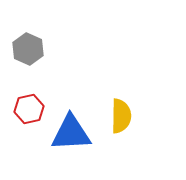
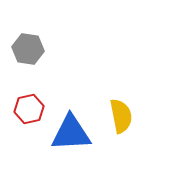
gray hexagon: rotated 16 degrees counterclockwise
yellow semicircle: rotated 12 degrees counterclockwise
